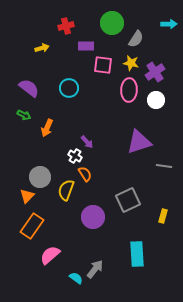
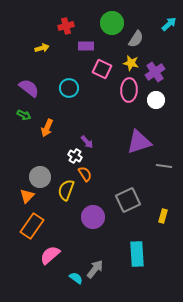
cyan arrow: rotated 42 degrees counterclockwise
pink square: moved 1 px left, 4 px down; rotated 18 degrees clockwise
